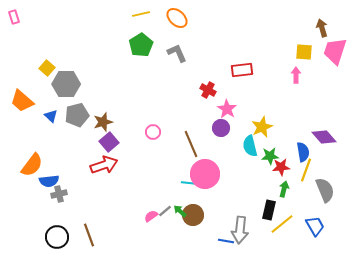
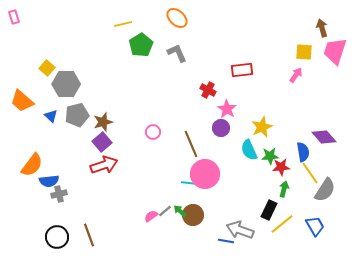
yellow line at (141, 14): moved 18 px left, 10 px down
pink arrow at (296, 75): rotated 35 degrees clockwise
purple square at (109, 142): moved 7 px left
cyan semicircle at (250, 146): moved 1 px left, 4 px down; rotated 10 degrees counterclockwise
yellow line at (306, 170): moved 4 px right, 3 px down; rotated 55 degrees counterclockwise
gray semicircle at (325, 190): rotated 55 degrees clockwise
black rectangle at (269, 210): rotated 12 degrees clockwise
gray arrow at (240, 230): rotated 104 degrees clockwise
